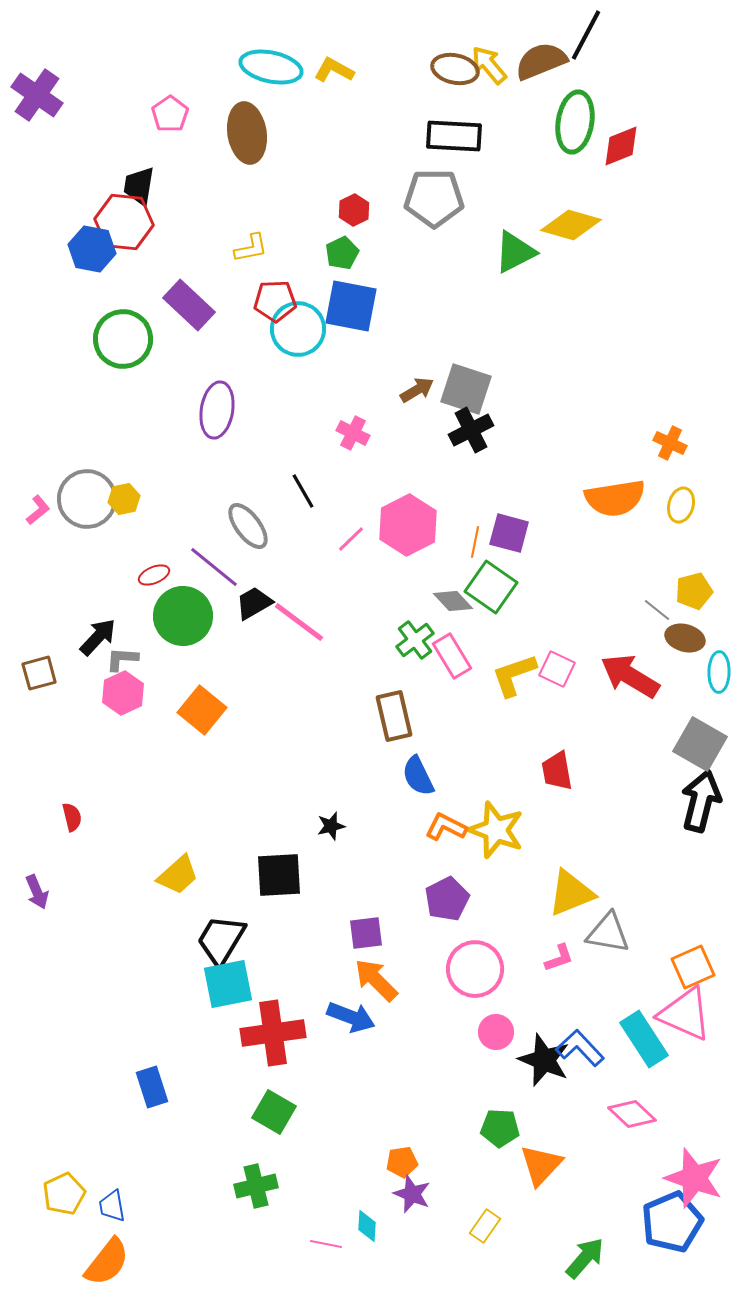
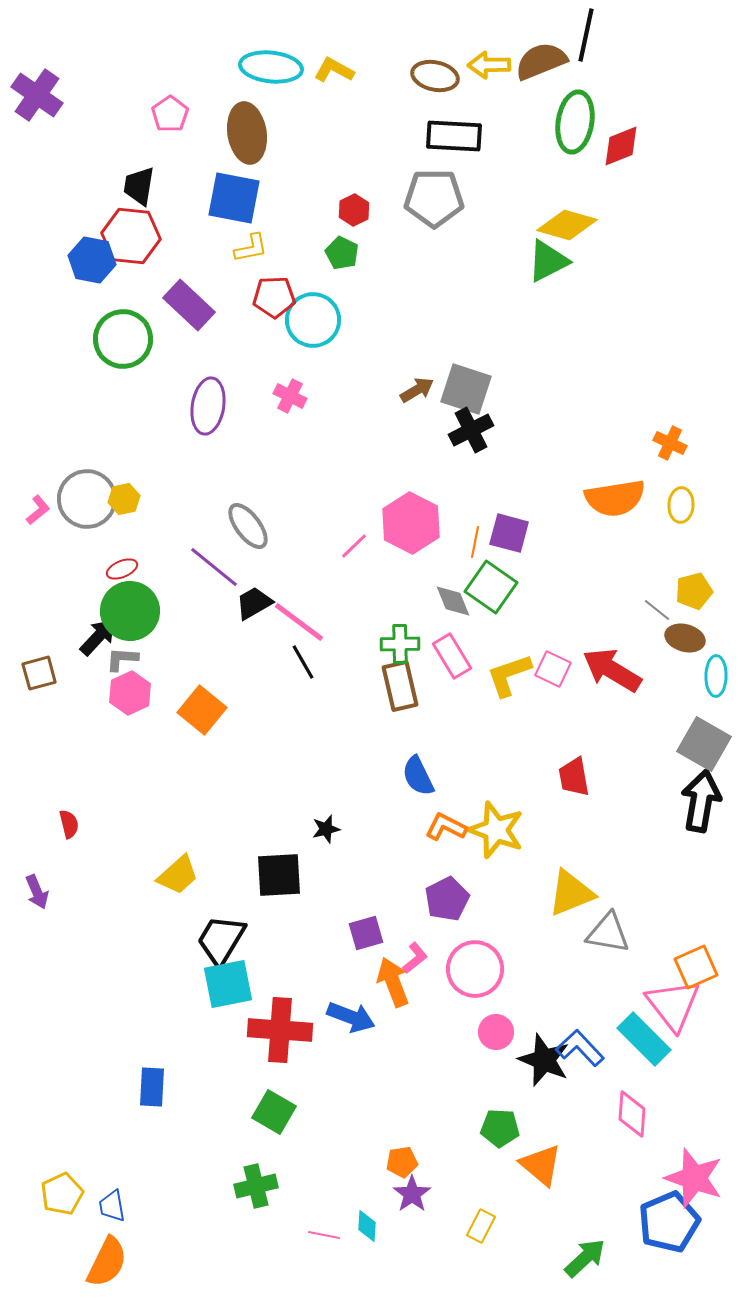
black line at (586, 35): rotated 16 degrees counterclockwise
yellow arrow at (489, 65): rotated 51 degrees counterclockwise
cyan ellipse at (271, 67): rotated 6 degrees counterclockwise
brown ellipse at (455, 69): moved 20 px left, 7 px down
red hexagon at (124, 222): moved 7 px right, 14 px down
yellow diamond at (571, 225): moved 4 px left
blue hexagon at (92, 249): moved 11 px down
green triangle at (515, 252): moved 33 px right, 9 px down
green pentagon at (342, 253): rotated 20 degrees counterclockwise
red pentagon at (275, 301): moved 1 px left, 4 px up
blue square at (351, 306): moved 117 px left, 108 px up
cyan circle at (298, 329): moved 15 px right, 9 px up
purple ellipse at (217, 410): moved 9 px left, 4 px up
pink cross at (353, 433): moved 63 px left, 37 px up
black line at (303, 491): moved 171 px down
yellow ellipse at (681, 505): rotated 12 degrees counterclockwise
pink hexagon at (408, 525): moved 3 px right, 2 px up; rotated 6 degrees counterclockwise
pink line at (351, 539): moved 3 px right, 7 px down
red ellipse at (154, 575): moved 32 px left, 6 px up
gray diamond at (453, 601): rotated 21 degrees clockwise
green circle at (183, 616): moved 53 px left, 5 px up
green cross at (415, 640): moved 15 px left, 4 px down; rotated 36 degrees clockwise
pink square at (557, 669): moved 4 px left
cyan ellipse at (719, 672): moved 3 px left, 4 px down
yellow L-shape at (514, 675): moved 5 px left
red arrow at (630, 676): moved 18 px left, 6 px up
pink hexagon at (123, 693): moved 7 px right
brown rectangle at (394, 716): moved 6 px right, 30 px up
gray square at (700, 744): moved 4 px right
red trapezoid at (557, 771): moved 17 px right, 6 px down
black arrow at (701, 801): rotated 4 degrees counterclockwise
red semicircle at (72, 817): moved 3 px left, 7 px down
black star at (331, 826): moved 5 px left, 3 px down
purple square at (366, 933): rotated 9 degrees counterclockwise
pink L-shape at (559, 958): moved 144 px left; rotated 20 degrees counterclockwise
orange square at (693, 967): moved 3 px right
orange arrow at (376, 980): moved 17 px right, 2 px down; rotated 24 degrees clockwise
pink triangle at (685, 1014): moved 12 px left, 9 px up; rotated 28 degrees clockwise
red cross at (273, 1033): moved 7 px right, 3 px up; rotated 12 degrees clockwise
cyan rectangle at (644, 1039): rotated 12 degrees counterclockwise
blue rectangle at (152, 1087): rotated 21 degrees clockwise
pink diamond at (632, 1114): rotated 51 degrees clockwise
orange triangle at (541, 1165): rotated 33 degrees counterclockwise
yellow pentagon at (64, 1194): moved 2 px left
purple star at (412, 1194): rotated 15 degrees clockwise
blue pentagon at (672, 1222): moved 3 px left
yellow rectangle at (485, 1226): moved 4 px left; rotated 8 degrees counterclockwise
pink line at (326, 1244): moved 2 px left, 9 px up
green arrow at (585, 1258): rotated 6 degrees clockwise
orange semicircle at (107, 1262): rotated 12 degrees counterclockwise
